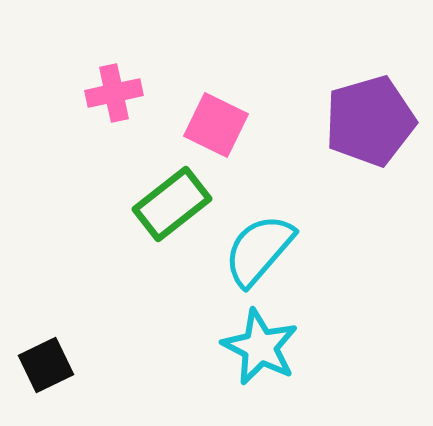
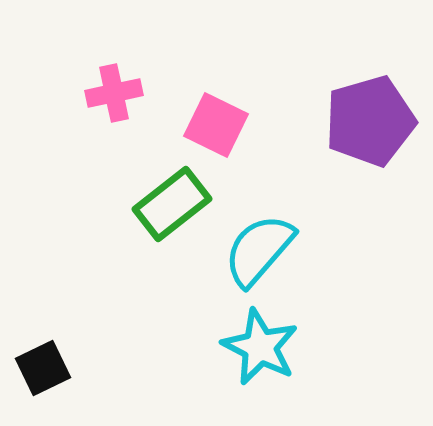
black square: moved 3 px left, 3 px down
